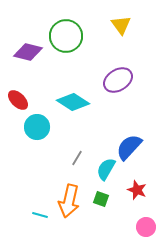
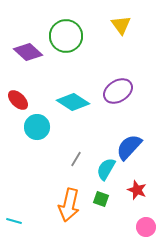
purple diamond: rotated 28 degrees clockwise
purple ellipse: moved 11 px down
gray line: moved 1 px left, 1 px down
orange arrow: moved 4 px down
cyan line: moved 26 px left, 6 px down
